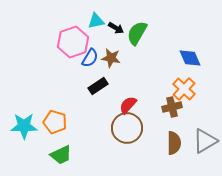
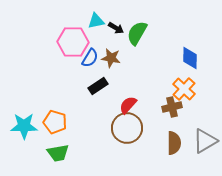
pink hexagon: rotated 20 degrees clockwise
blue diamond: rotated 25 degrees clockwise
green trapezoid: moved 3 px left, 2 px up; rotated 15 degrees clockwise
